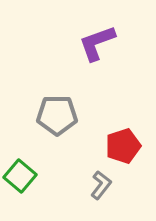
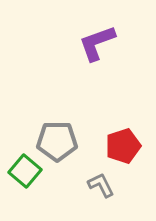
gray pentagon: moved 26 px down
green square: moved 5 px right, 5 px up
gray L-shape: rotated 64 degrees counterclockwise
